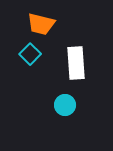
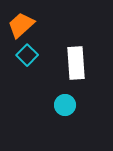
orange trapezoid: moved 20 px left, 1 px down; rotated 124 degrees clockwise
cyan square: moved 3 px left, 1 px down
